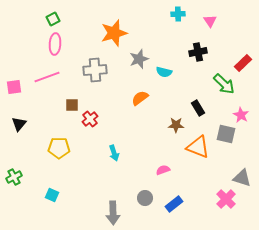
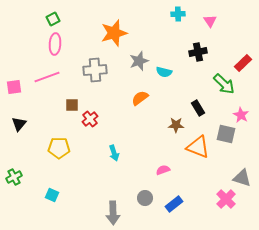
gray star: moved 2 px down
